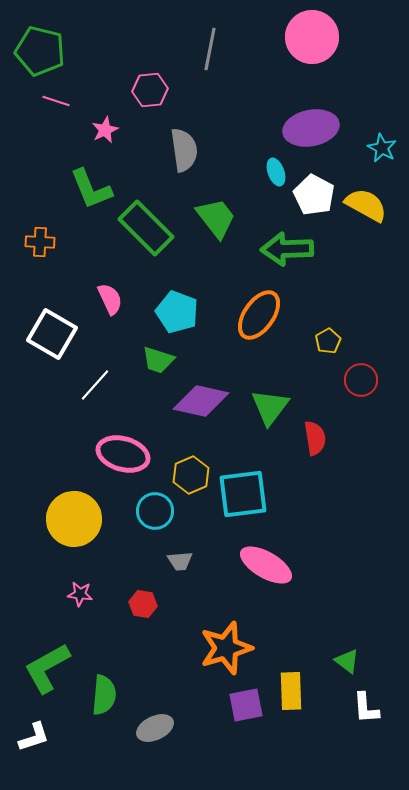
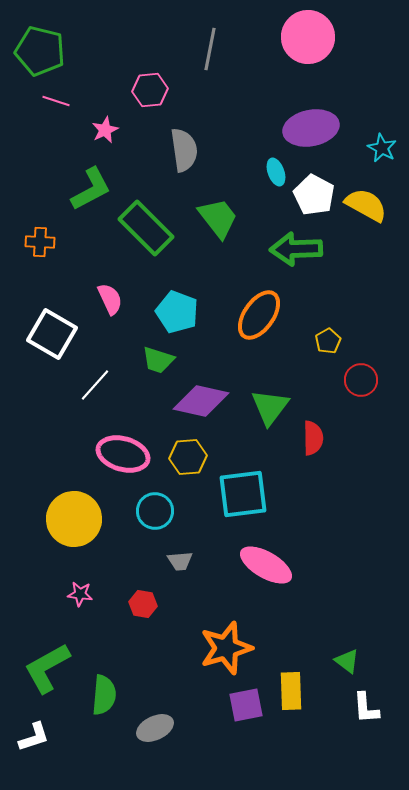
pink circle at (312, 37): moved 4 px left
green L-shape at (91, 189): rotated 96 degrees counterclockwise
green trapezoid at (216, 218): moved 2 px right
green arrow at (287, 249): moved 9 px right
red semicircle at (315, 438): moved 2 px left; rotated 8 degrees clockwise
yellow hexagon at (191, 475): moved 3 px left, 18 px up; rotated 18 degrees clockwise
